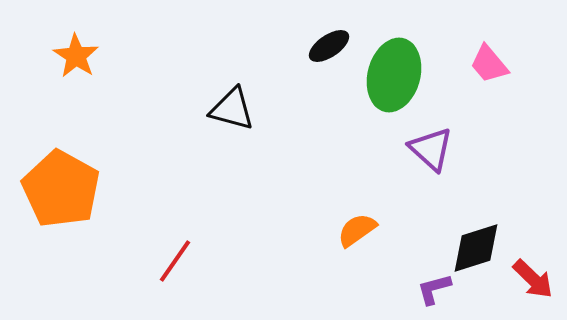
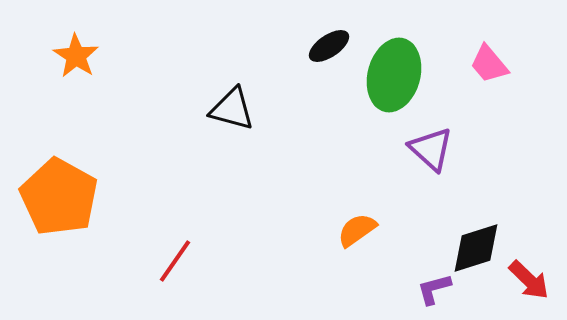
orange pentagon: moved 2 px left, 8 px down
red arrow: moved 4 px left, 1 px down
